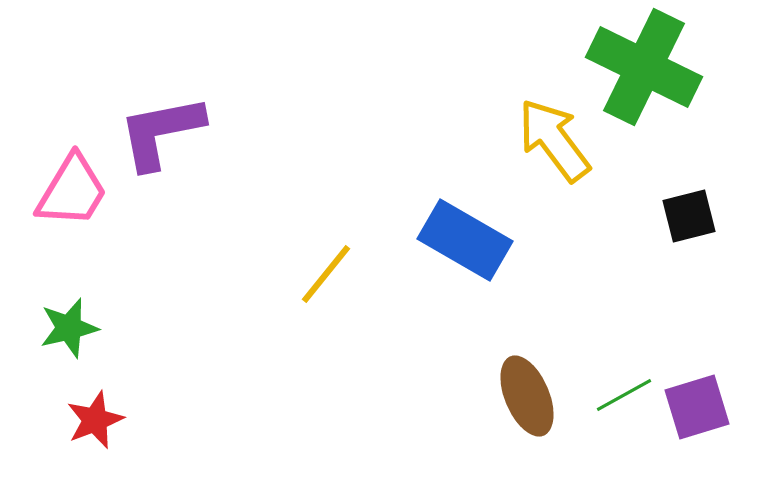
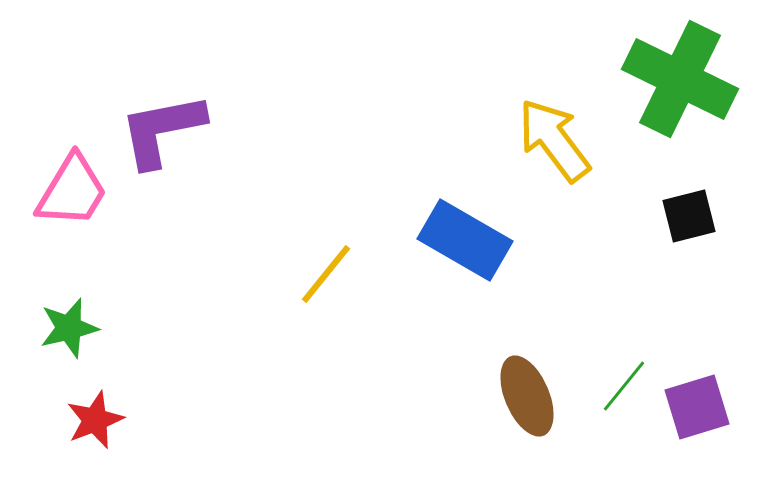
green cross: moved 36 px right, 12 px down
purple L-shape: moved 1 px right, 2 px up
green line: moved 9 px up; rotated 22 degrees counterclockwise
